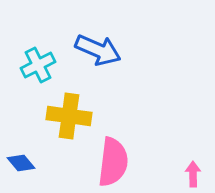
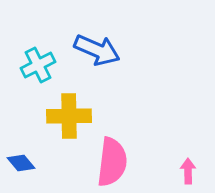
blue arrow: moved 1 px left
yellow cross: rotated 9 degrees counterclockwise
pink semicircle: moved 1 px left
pink arrow: moved 5 px left, 3 px up
